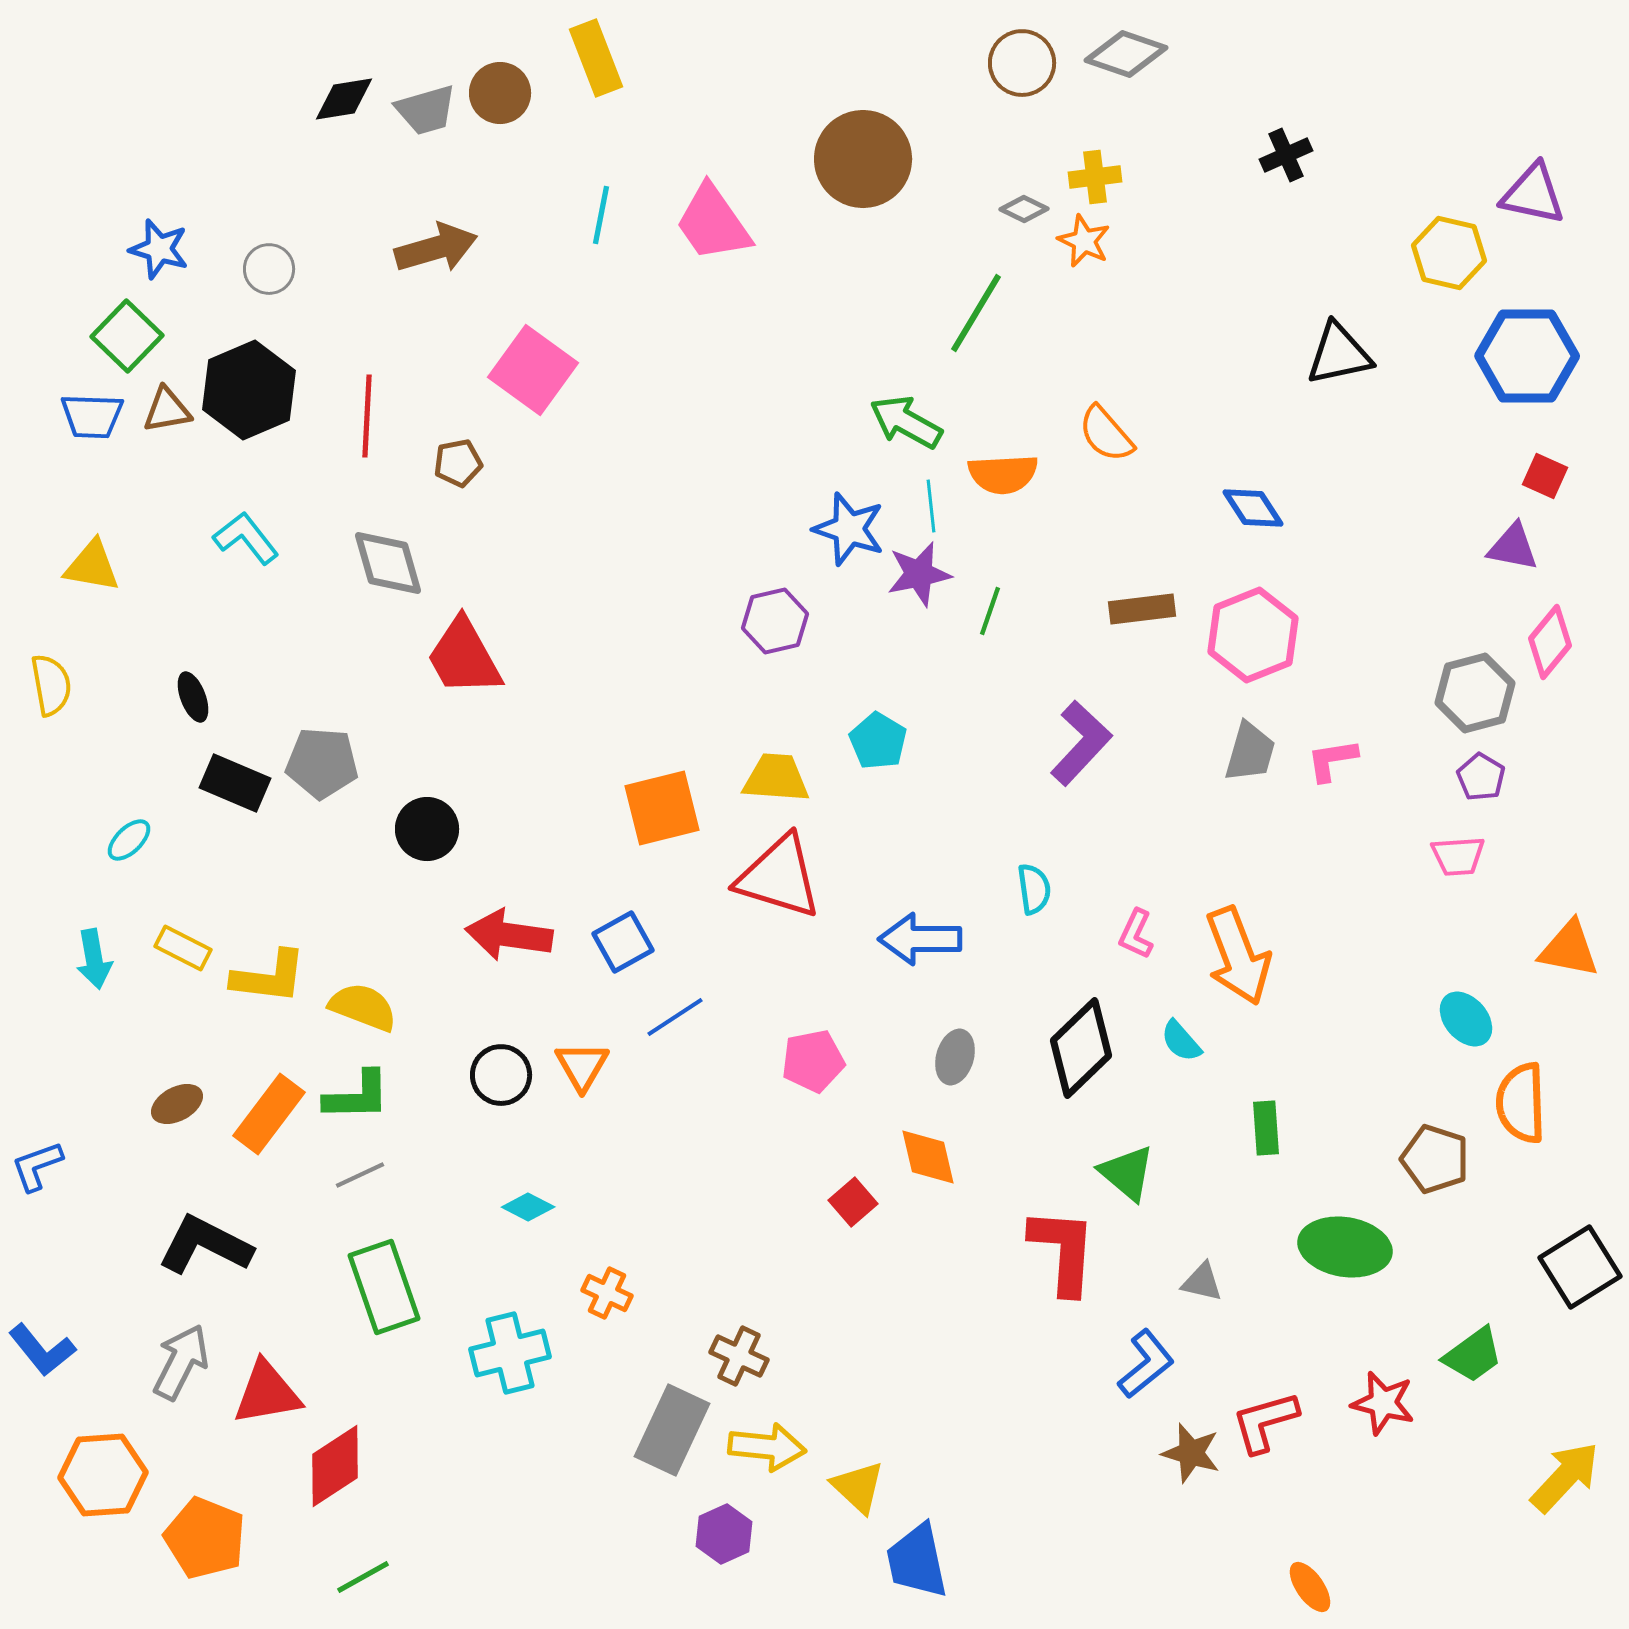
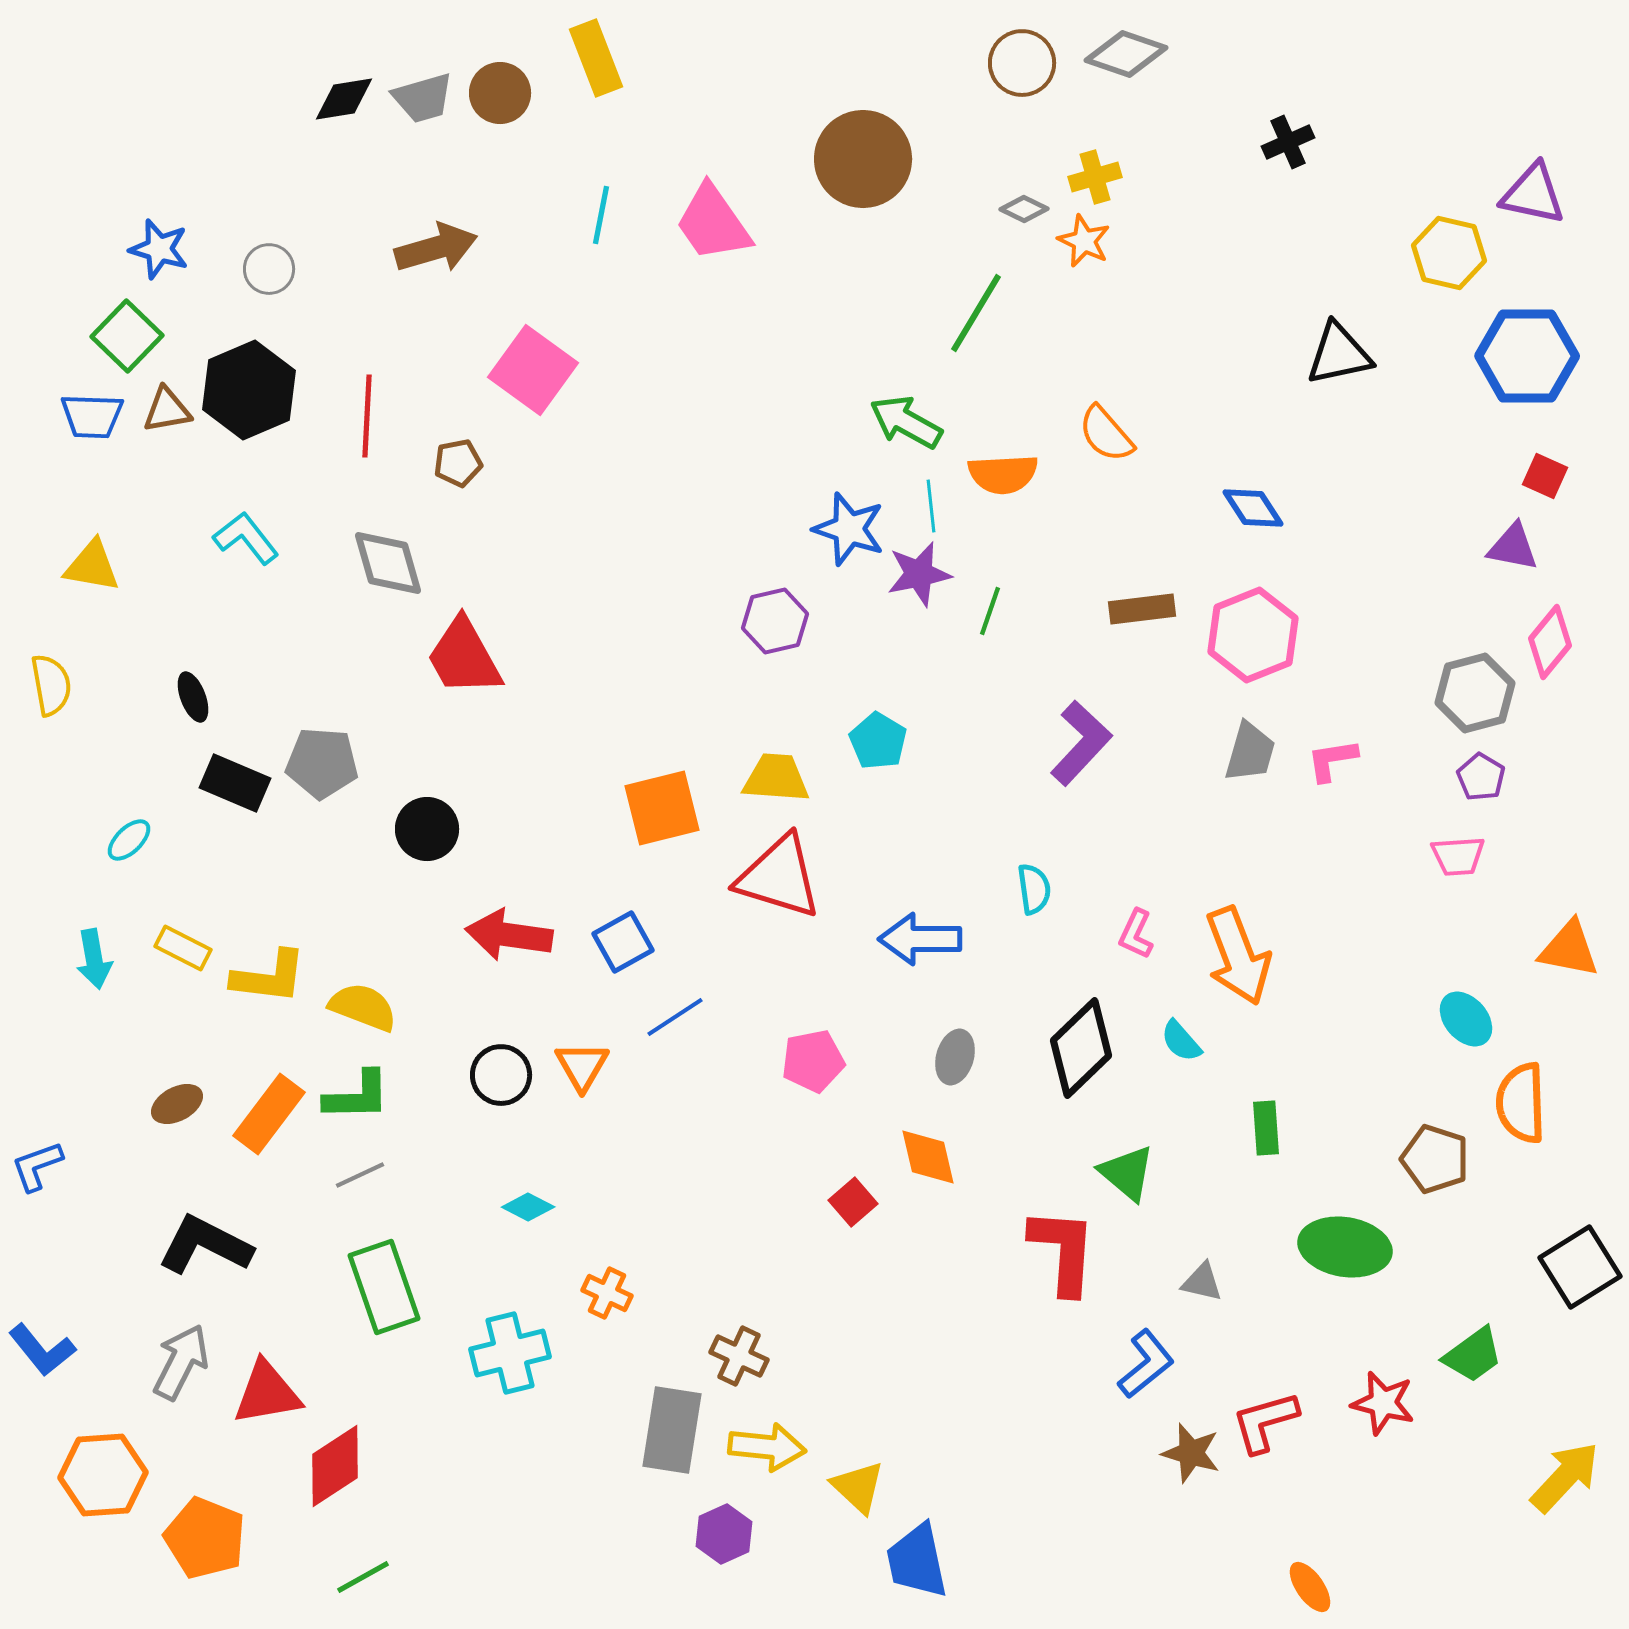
gray trapezoid at (426, 110): moved 3 px left, 12 px up
black cross at (1286, 155): moved 2 px right, 13 px up
yellow cross at (1095, 177): rotated 9 degrees counterclockwise
gray rectangle at (672, 1430): rotated 16 degrees counterclockwise
